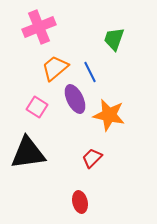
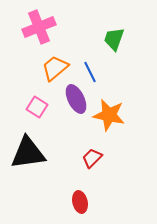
purple ellipse: moved 1 px right
